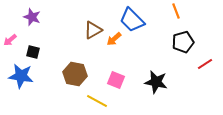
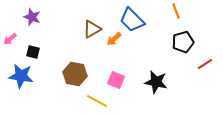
brown triangle: moved 1 px left, 1 px up
pink arrow: moved 1 px up
